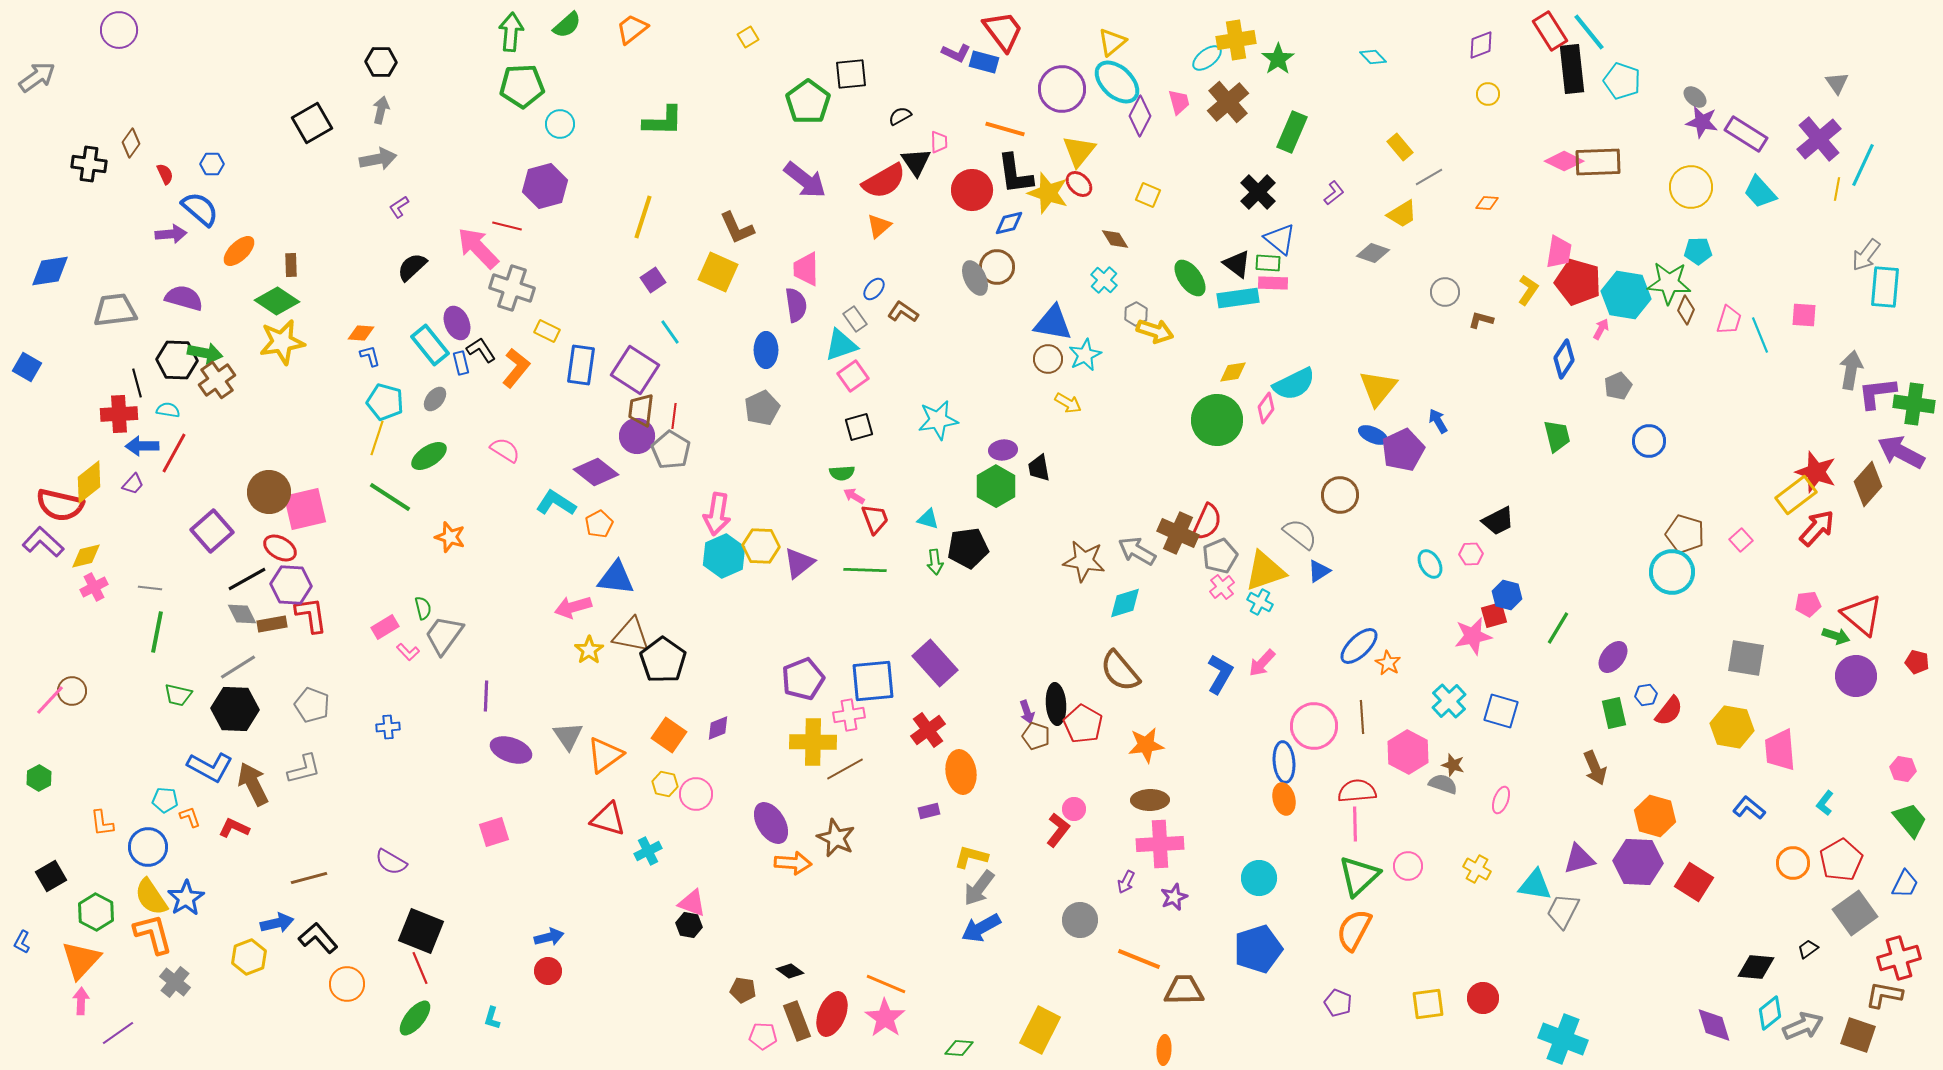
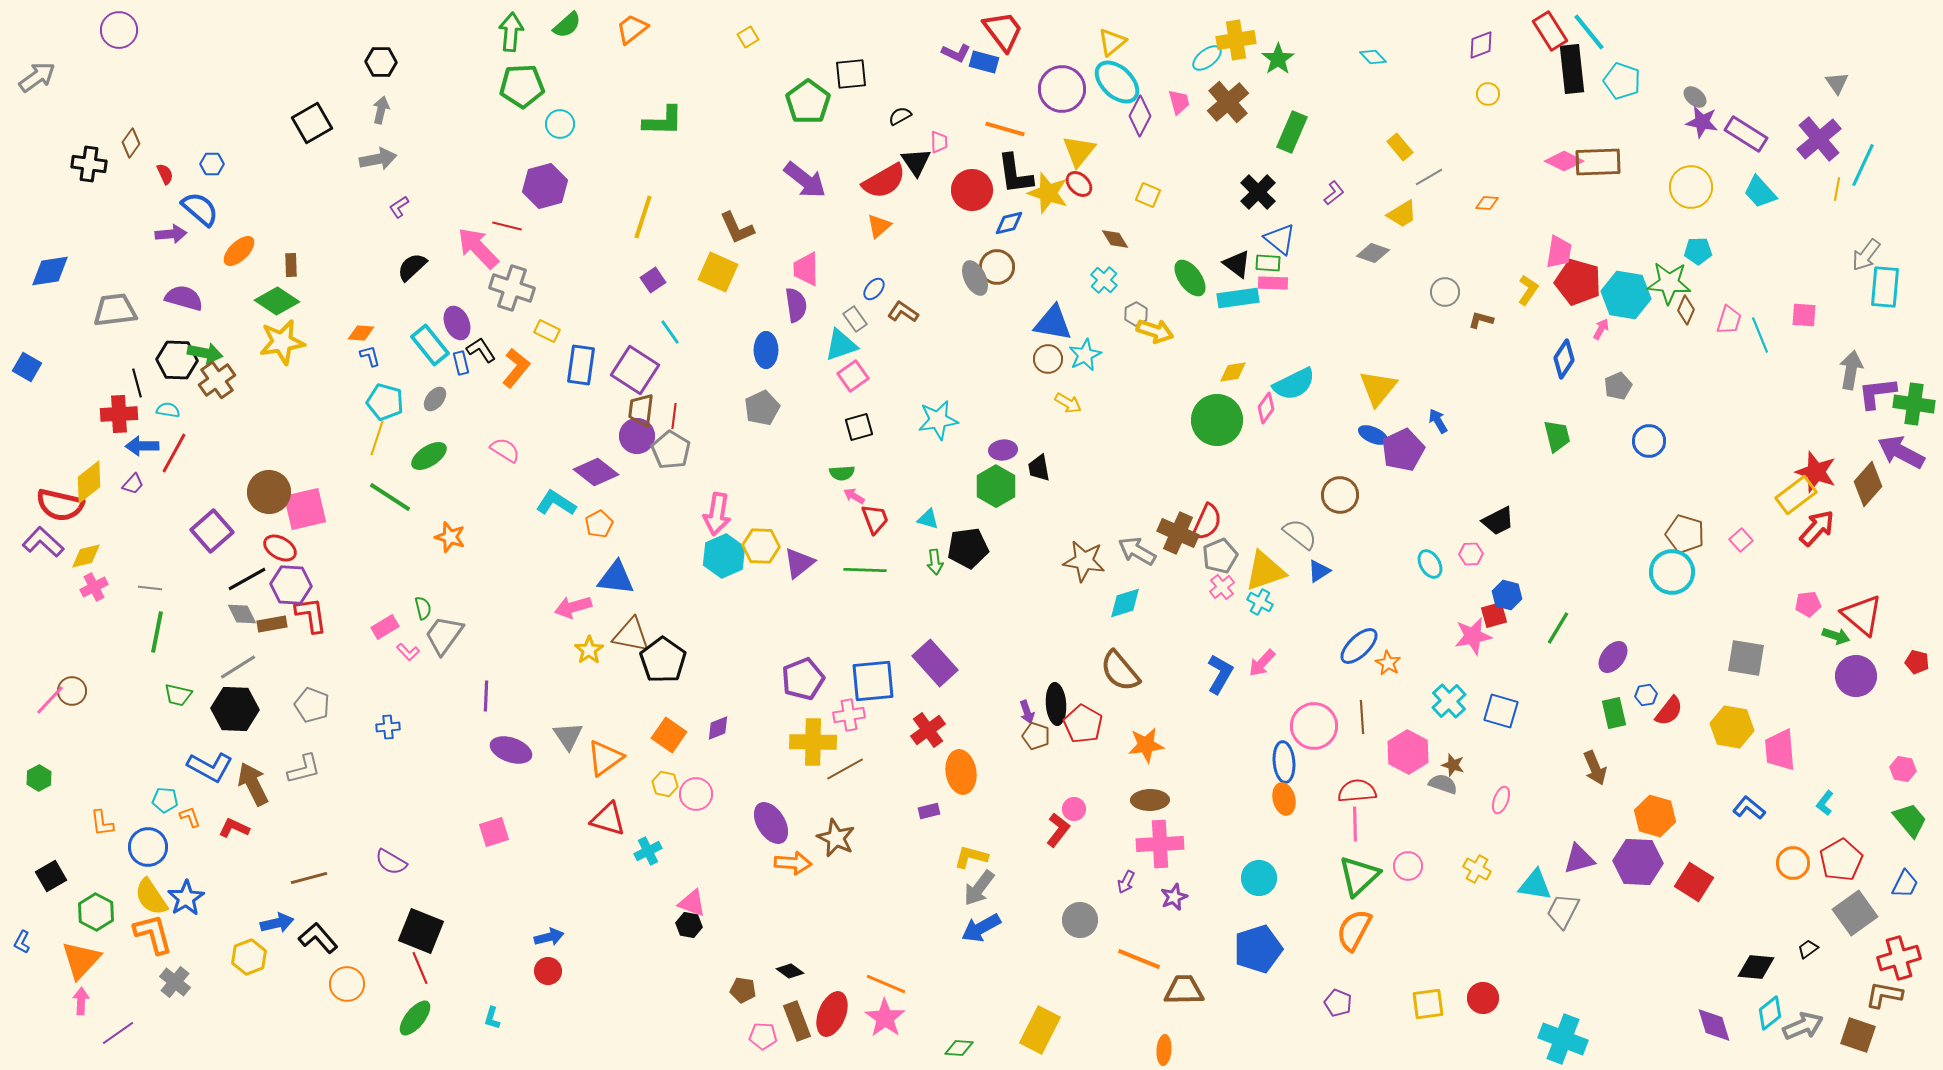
orange triangle at (605, 755): moved 3 px down
